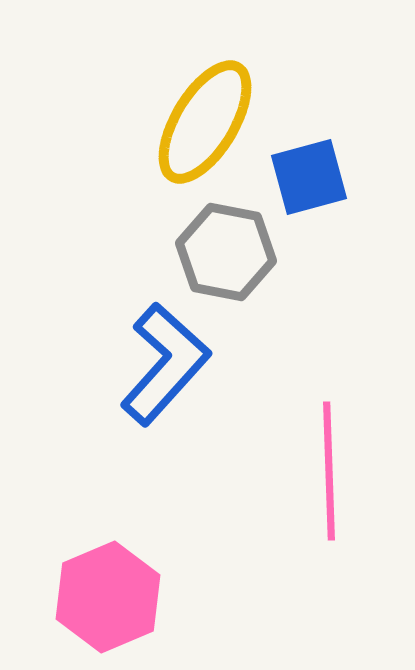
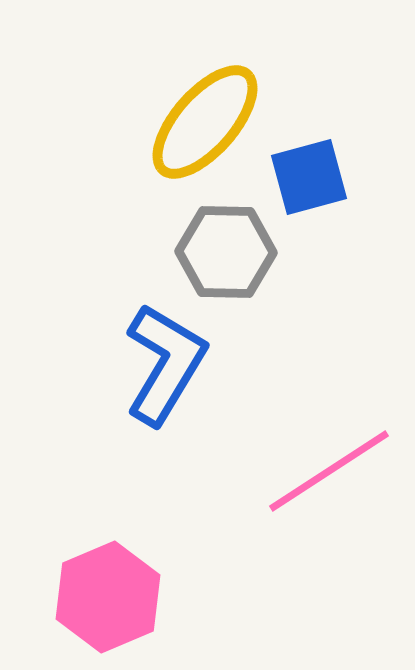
yellow ellipse: rotated 10 degrees clockwise
gray hexagon: rotated 10 degrees counterclockwise
blue L-shape: rotated 11 degrees counterclockwise
pink line: rotated 59 degrees clockwise
